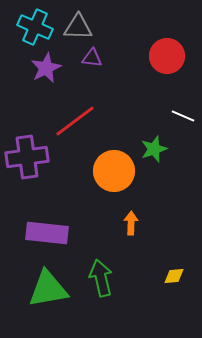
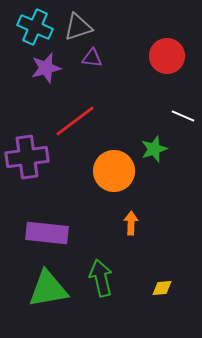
gray triangle: rotated 20 degrees counterclockwise
purple star: rotated 12 degrees clockwise
yellow diamond: moved 12 px left, 12 px down
